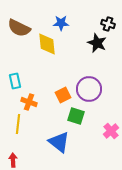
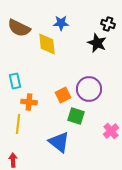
orange cross: rotated 14 degrees counterclockwise
